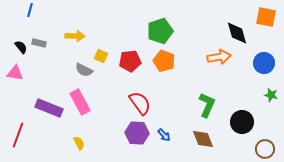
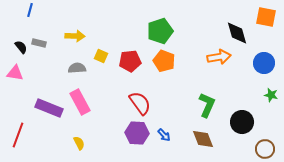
gray semicircle: moved 7 px left, 2 px up; rotated 150 degrees clockwise
